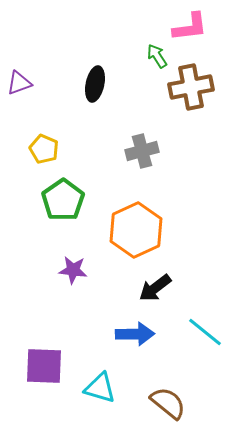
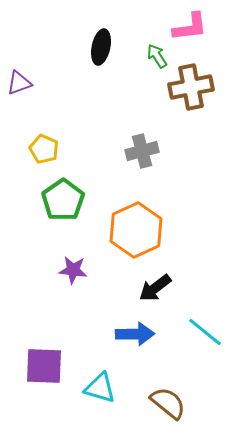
black ellipse: moved 6 px right, 37 px up
